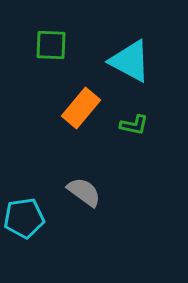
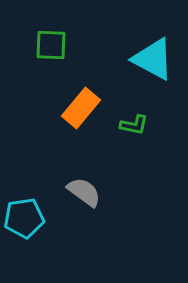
cyan triangle: moved 23 px right, 2 px up
